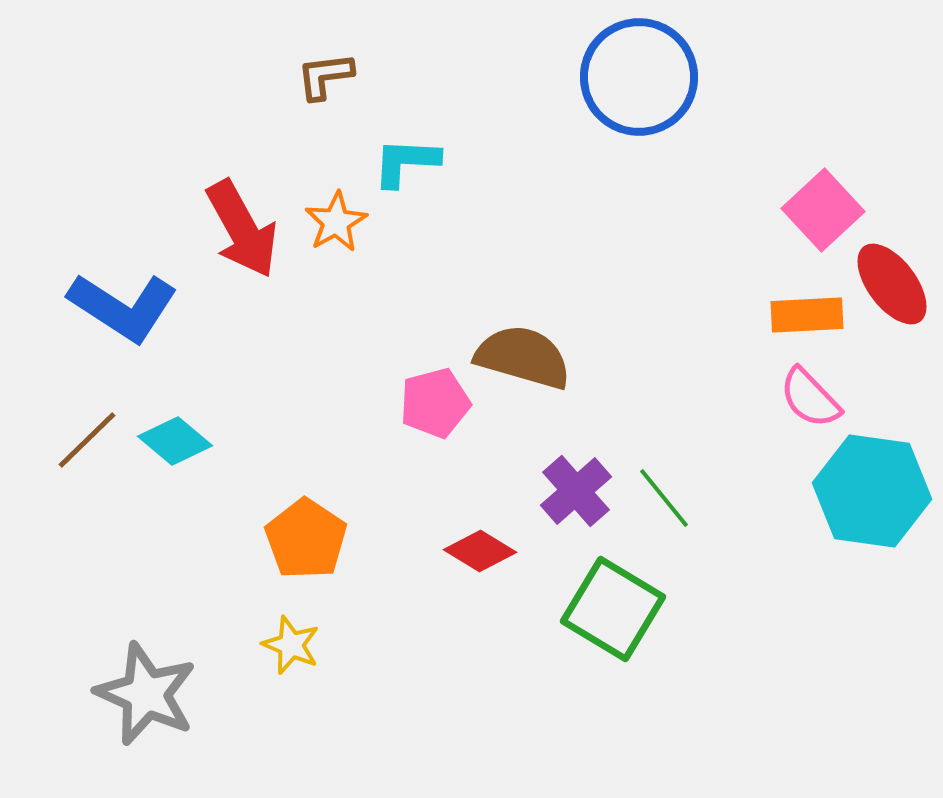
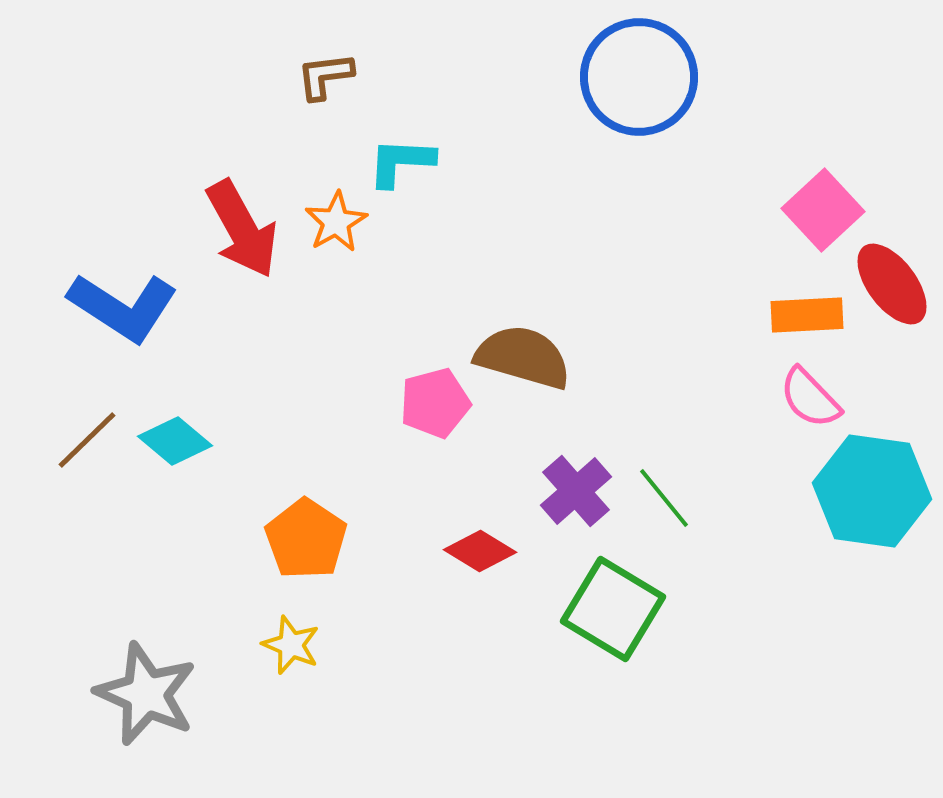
cyan L-shape: moved 5 px left
